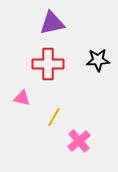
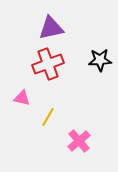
purple triangle: moved 1 px left, 5 px down
black star: moved 2 px right
red cross: rotated 20 degrees counterclockwise
yellow line: moved 6 px left
